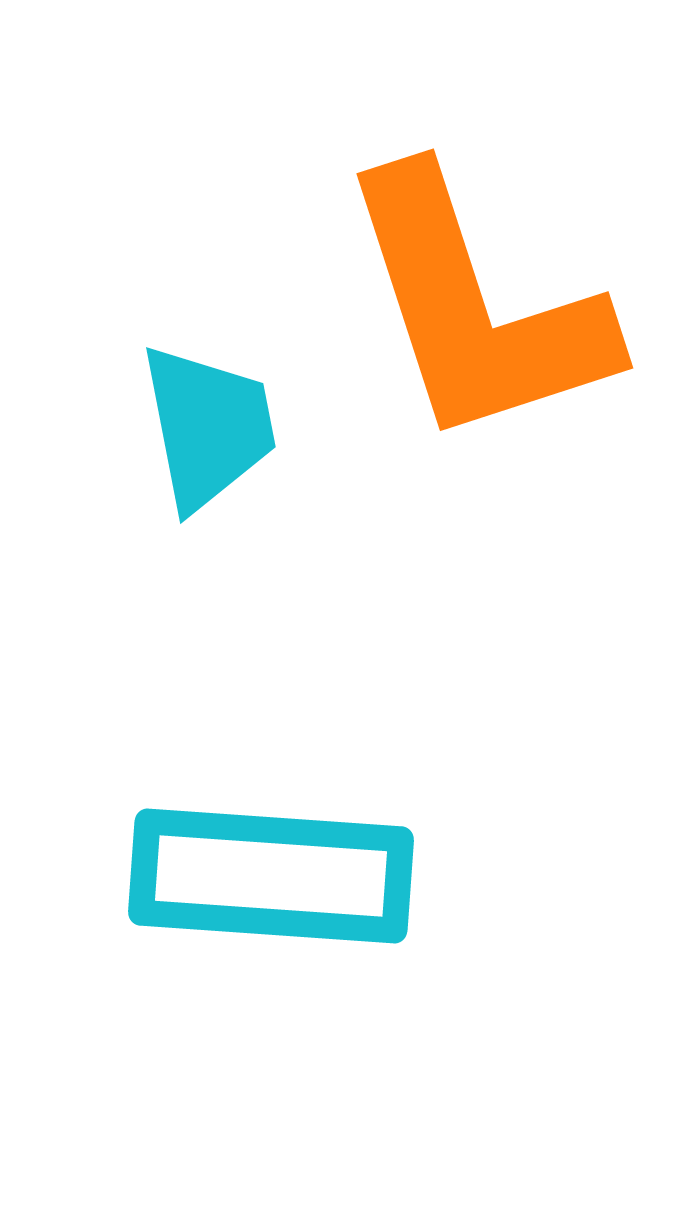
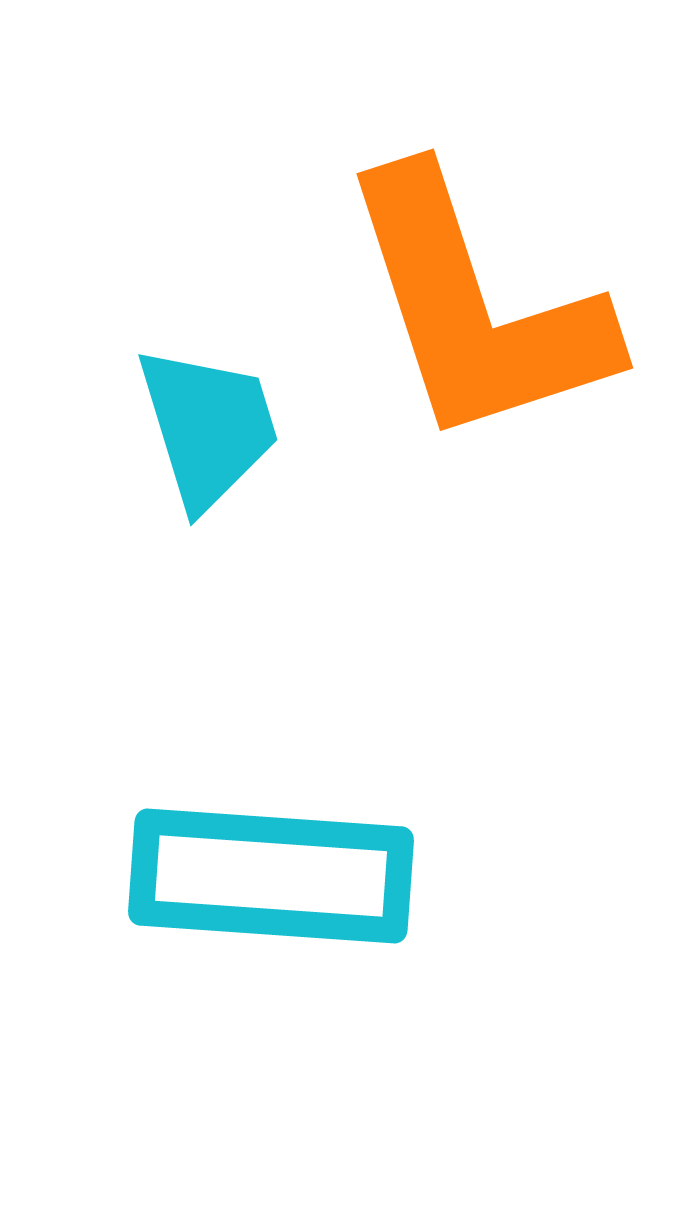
cyan trapezoid: rotated 6 degrees counterclockwise
